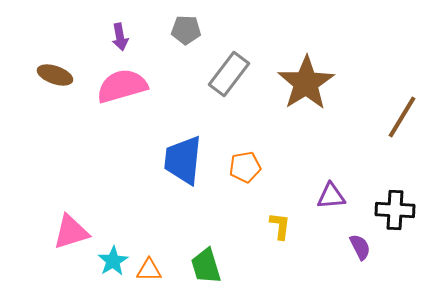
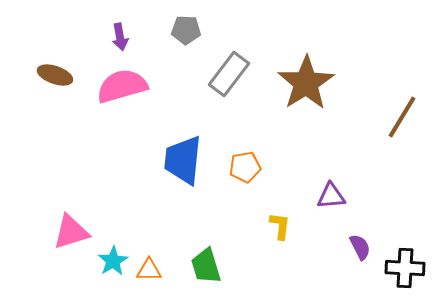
black cross: moved 10 px right, 58 px down
